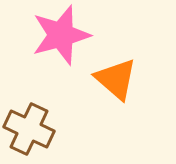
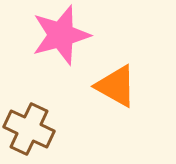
orange triangle: moved 7 px down; rotated 12 degrees counterclockwise
